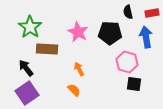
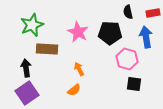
red rectangle: moved 1 px right
green star: moved 2 px right, 2 px up; rotated 15 degrees clockwise
pink hexagon: moved 3 px up
black arrow: rotated 30 degrees clockwise
orange semicircle: rotated 96 degrees clockwise
